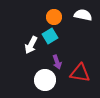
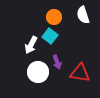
white semicircle: rotated 120 degrees counterclockwise
cyan square: rotated 21 degrees counterclockwise
white circle: moved 7 px left, 8 px up
